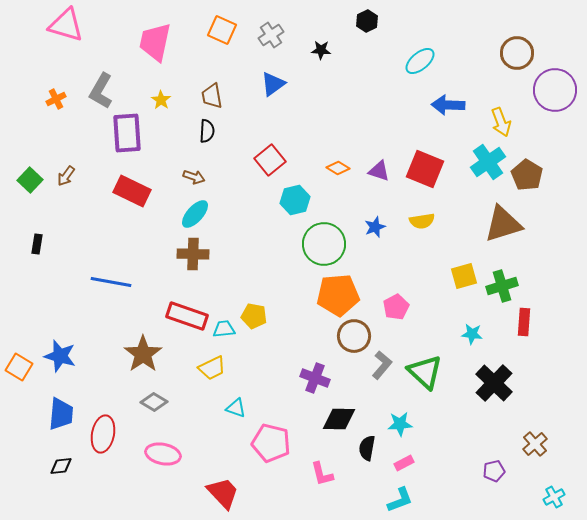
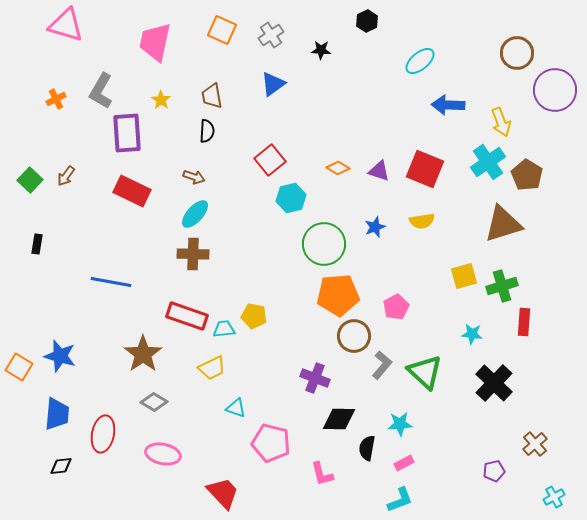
cyan hexagon at (295, 200): moved 4 px left, 2 px up
blue trapezoid at (61, 414): moved 4 px left
